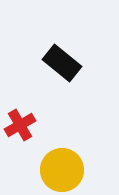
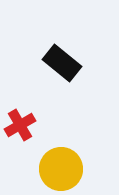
yellow circle: moved 1 px left, 1 px up
